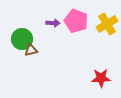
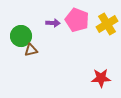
pink pentagon: moved 1 px right, 1 px up
green circle: moved 1 px left, 3 px up
